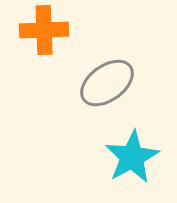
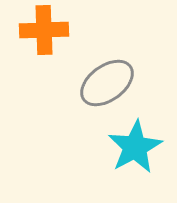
cyan star: moved 3 px right, 10 px up
